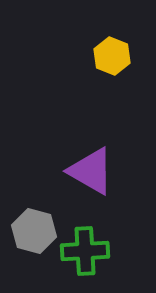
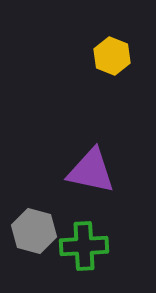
purple triangle: rotated 18 degrees counterclockwise
green cross: moved 1 px left, 5 px up
